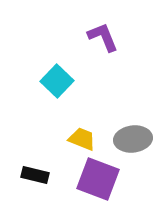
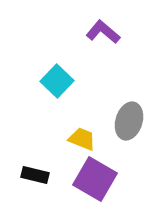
purple L-shape: moved 5 px up; rotated 28 degrees counterclockwise
gray ellipse: moved 4 px left, 18 px up; rotated 66 degrees counterclockwise
purple square: moved 3 px left; rotated 9 degrees clockwise
